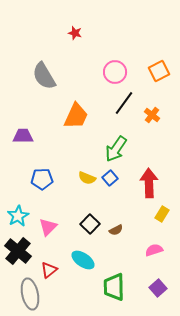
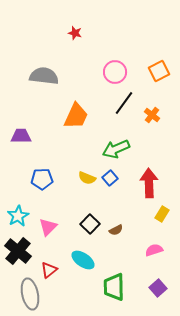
gray semicircle: rotated 128 degrees clockwise
purple trapezoid: moved 2 px left
green arrow: rotated 32 degrees clockwise
